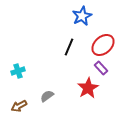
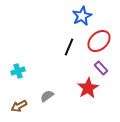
red ellipse: moved 4 px left, 4 px up
